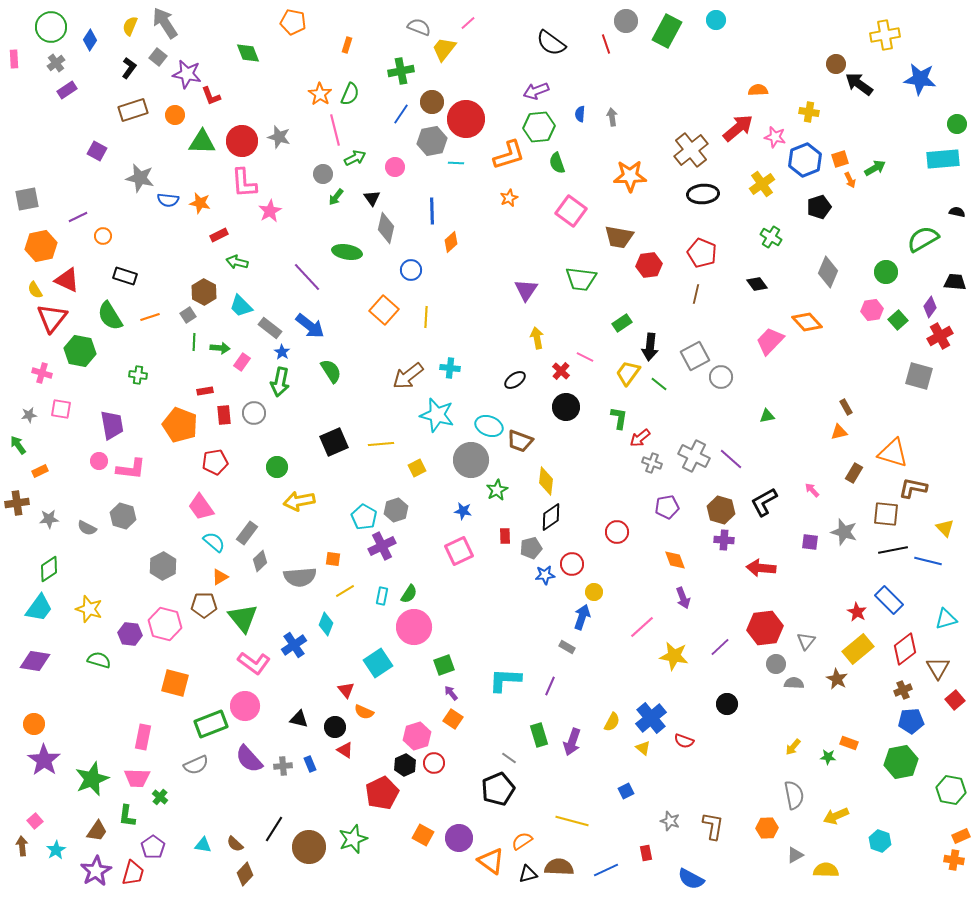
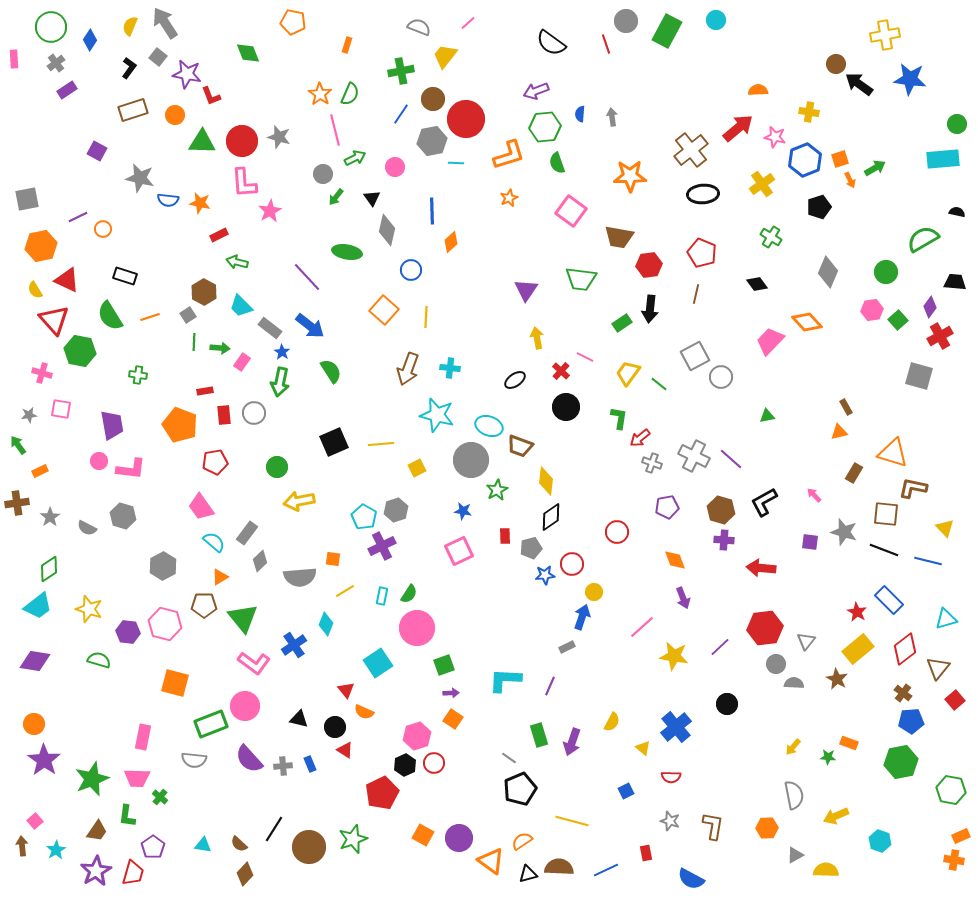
yellow trapezoid at (444, 49): moved 1 px right, 7 px down
blue star at (920, 79): moved 10 px left
brown circle at (432, 102): moved 1 px right, 3 px up
green hexagon at (539, 127): moved 6 px right
gray diamond at (386, 228): moved 1 px right, 2 px down
orange circle at (103, 236): moved 7 px up
red triangle at (52, 318): moved 2 px right, 2 px down; rotated 20 degrees counterclockwise
black arrow at (650, 347): moved 38 px up
brown arrow at (408, 376): moved 7 px up; rotated 32 degrees counterclockwise
brown trapezoid at (520, 441): moved 5 px down
pink arrow at (812, 490): moved 2 px right, 5 px down
gray star at (49, 519): moved 1 px right, 2 px up; rotated 30 degrees counterclockwise
black line at (893, 550): moved 9 px left; rotated 32 degrees clockwise
cyan trapezoid at (39, 608): moved 1 px left, 2 px up; rotated 16 degrees clockwise
pink circle at (414, 627): moved 3 px right, 1 px down
purple hexagon at (130, 634): moved 2 px left, 2 px up
gray rectangle at (567, 647): rotated 56 degrees counterclockwise
brown triangle at (938, 668): rotated 10 degrees clockwise
brown cross at (903, 690): moved 3 px down; rotated 30 degrees counterclockwise
purple arrow at (451, 693): rotated 126 degrees clockwise
blue cross at (651, 718): moved 25 px right, 9 px down
red semicircle at (684, 741): moved 13 px left, 36 px down; rotated 18 degrees counterclockwise
gray semicircle at (196, 765): moved 2 px left, 5 px up; rotated 30 degrees clockwise
black pentagon at (498, 789): moved 22 px right
brown semicircle at (235, 844): moved 4 px right
